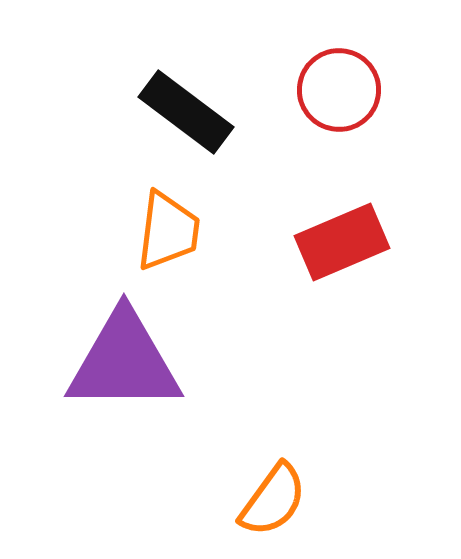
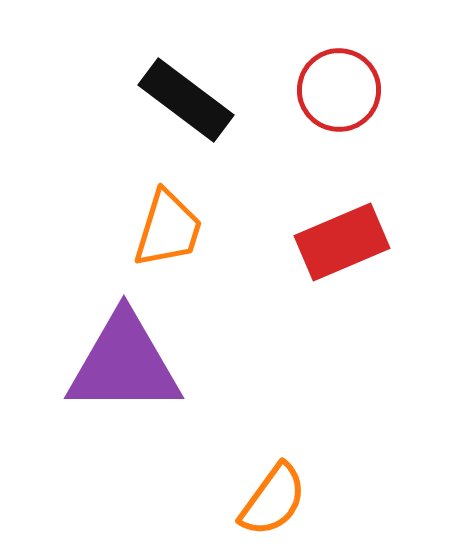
black rectangle: moved 12 px up
orange trapezoid: moved 2 px up; rotated 10 degrees clockwise
purple triangle: moved 2 px down
